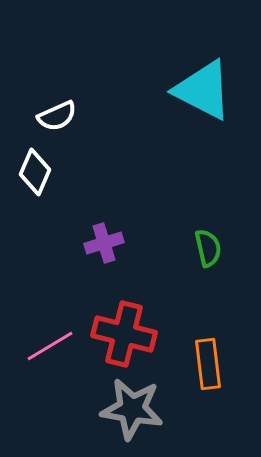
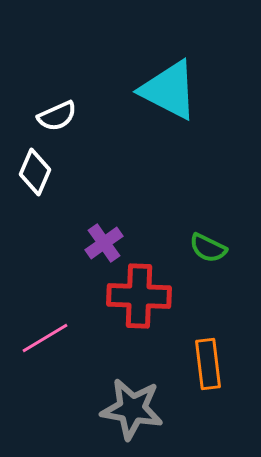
cyan triangle: moved 34 px left
purple cross: rotated 18 degrees counterclockwise
green semicircle: rotated 129 degrees clockwise
red cross: moved 15 px right, 38 px up; rotated 12 degrees counterclockwise
pink line: moved 5 px left, 8 px up
